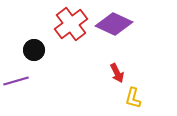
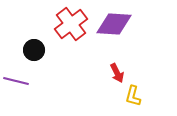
purple diamond: rotated 21 degrees counterclockwise
purple line: rotated 30 degrees clockwise
yellow L-shape: moved 2 px up
